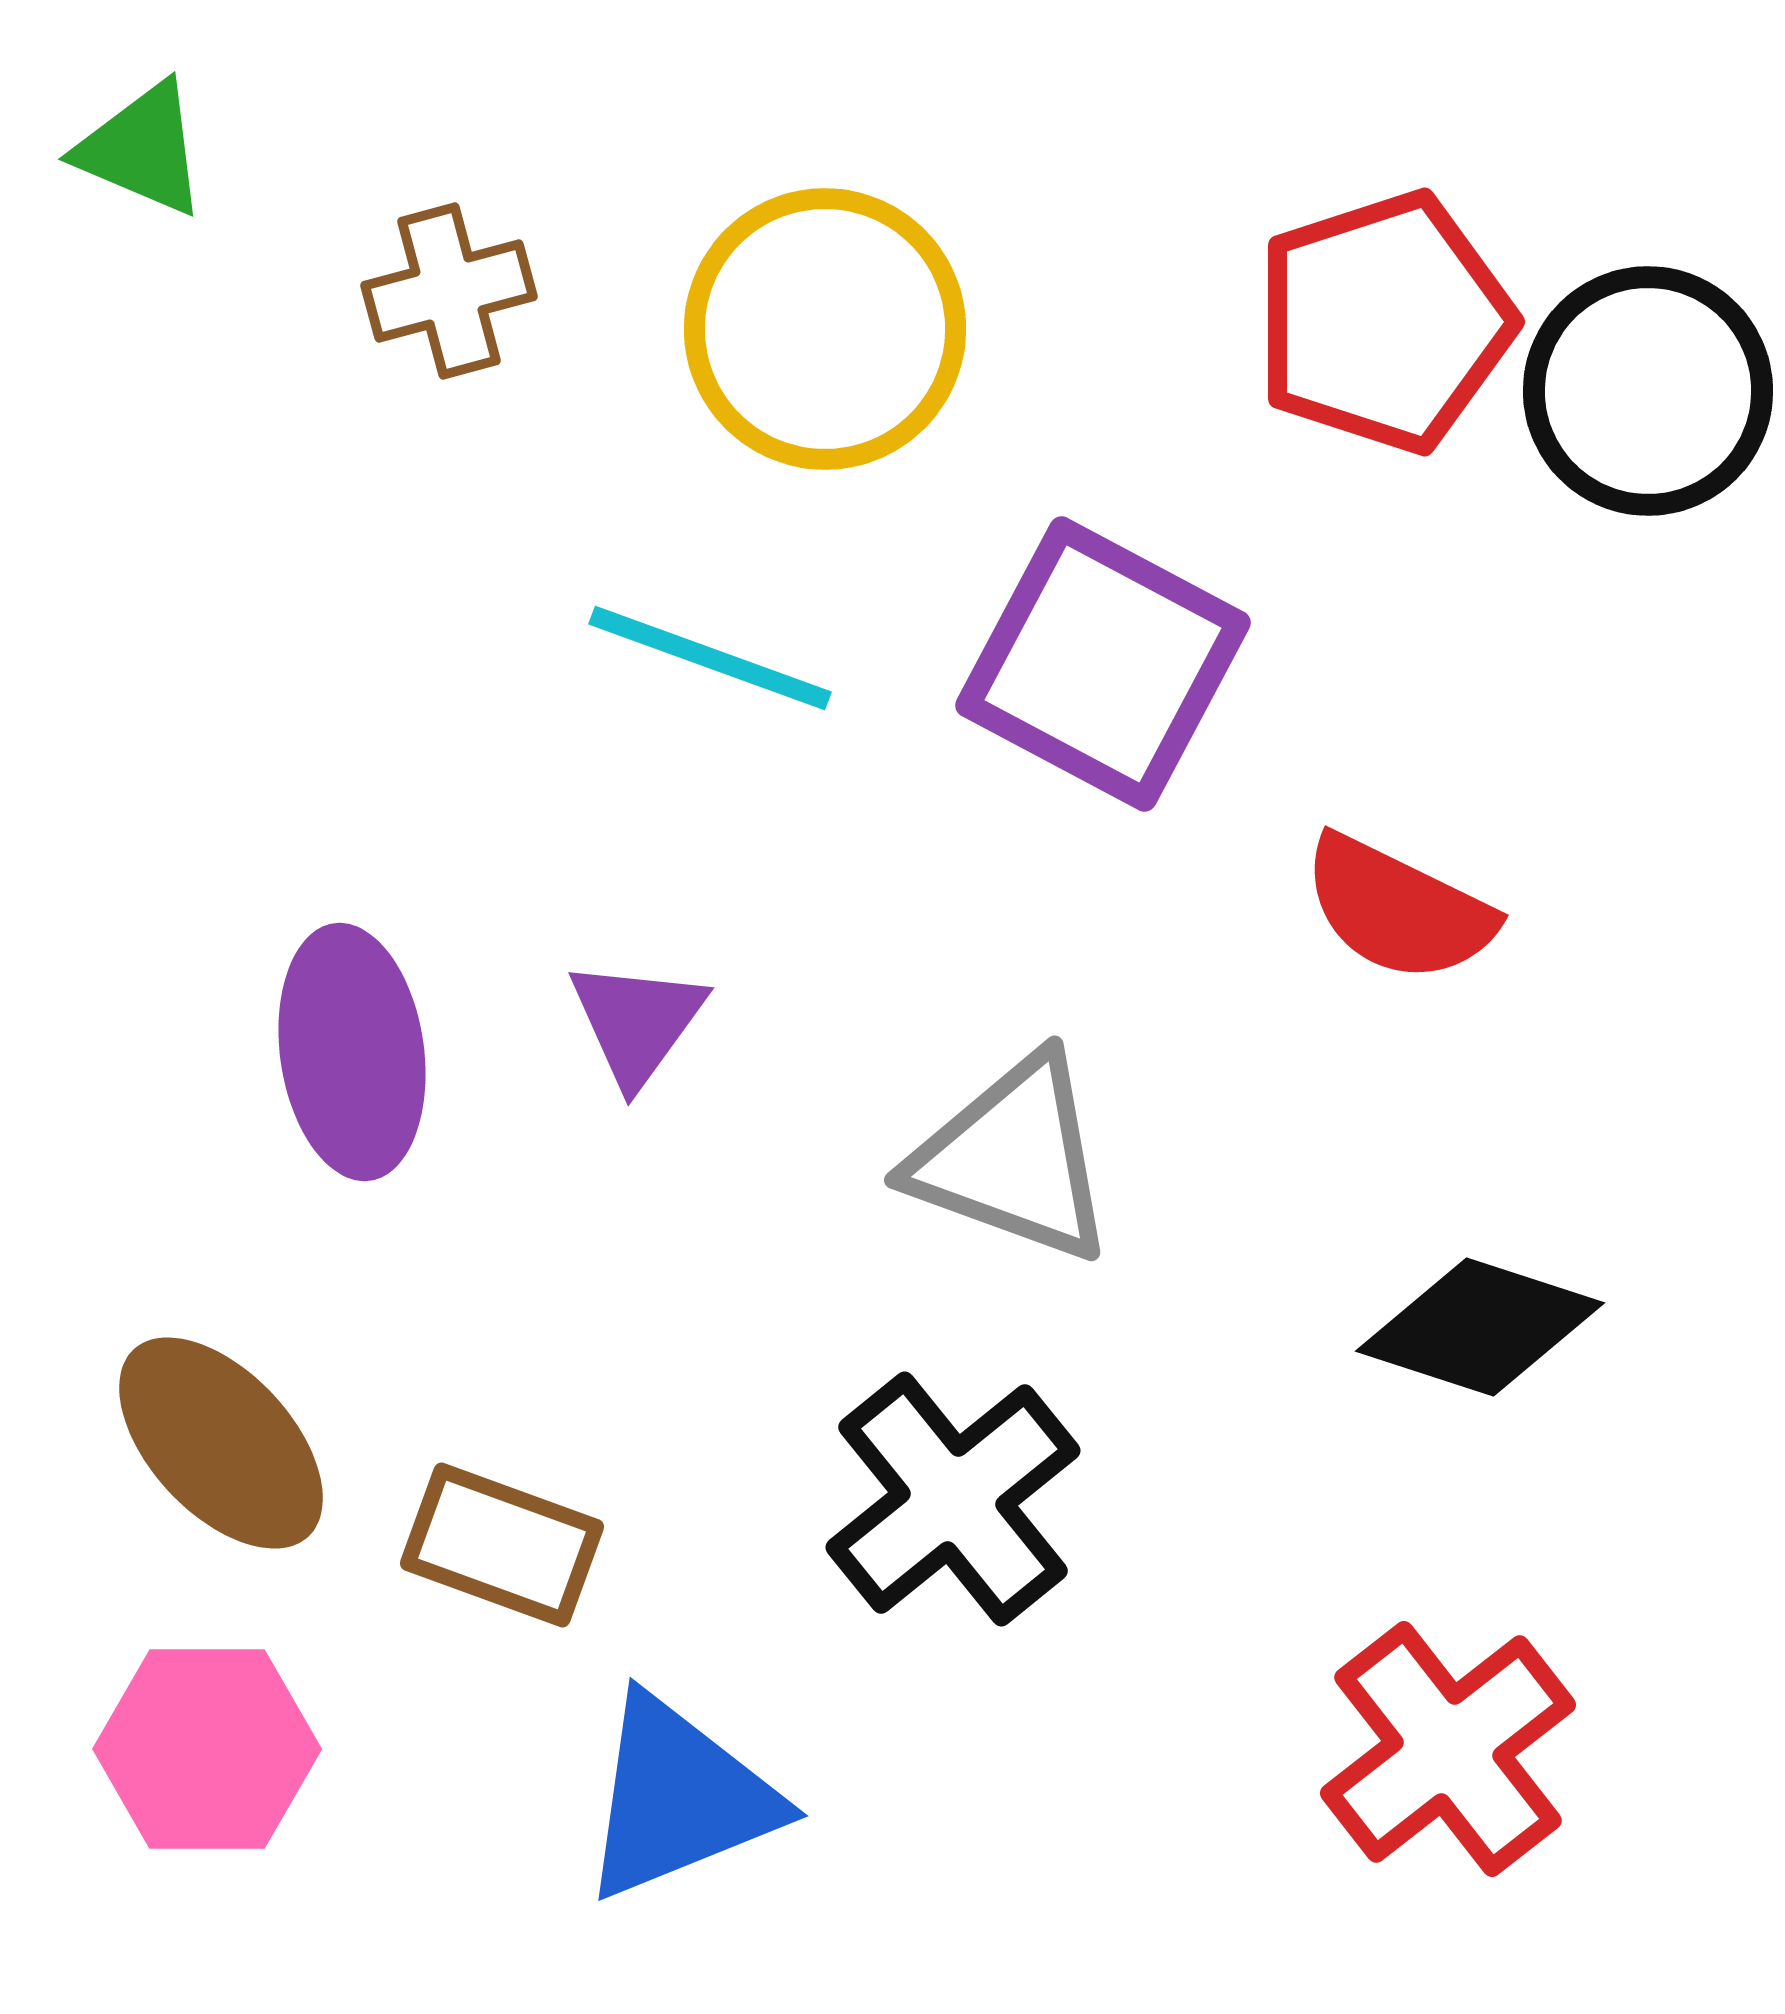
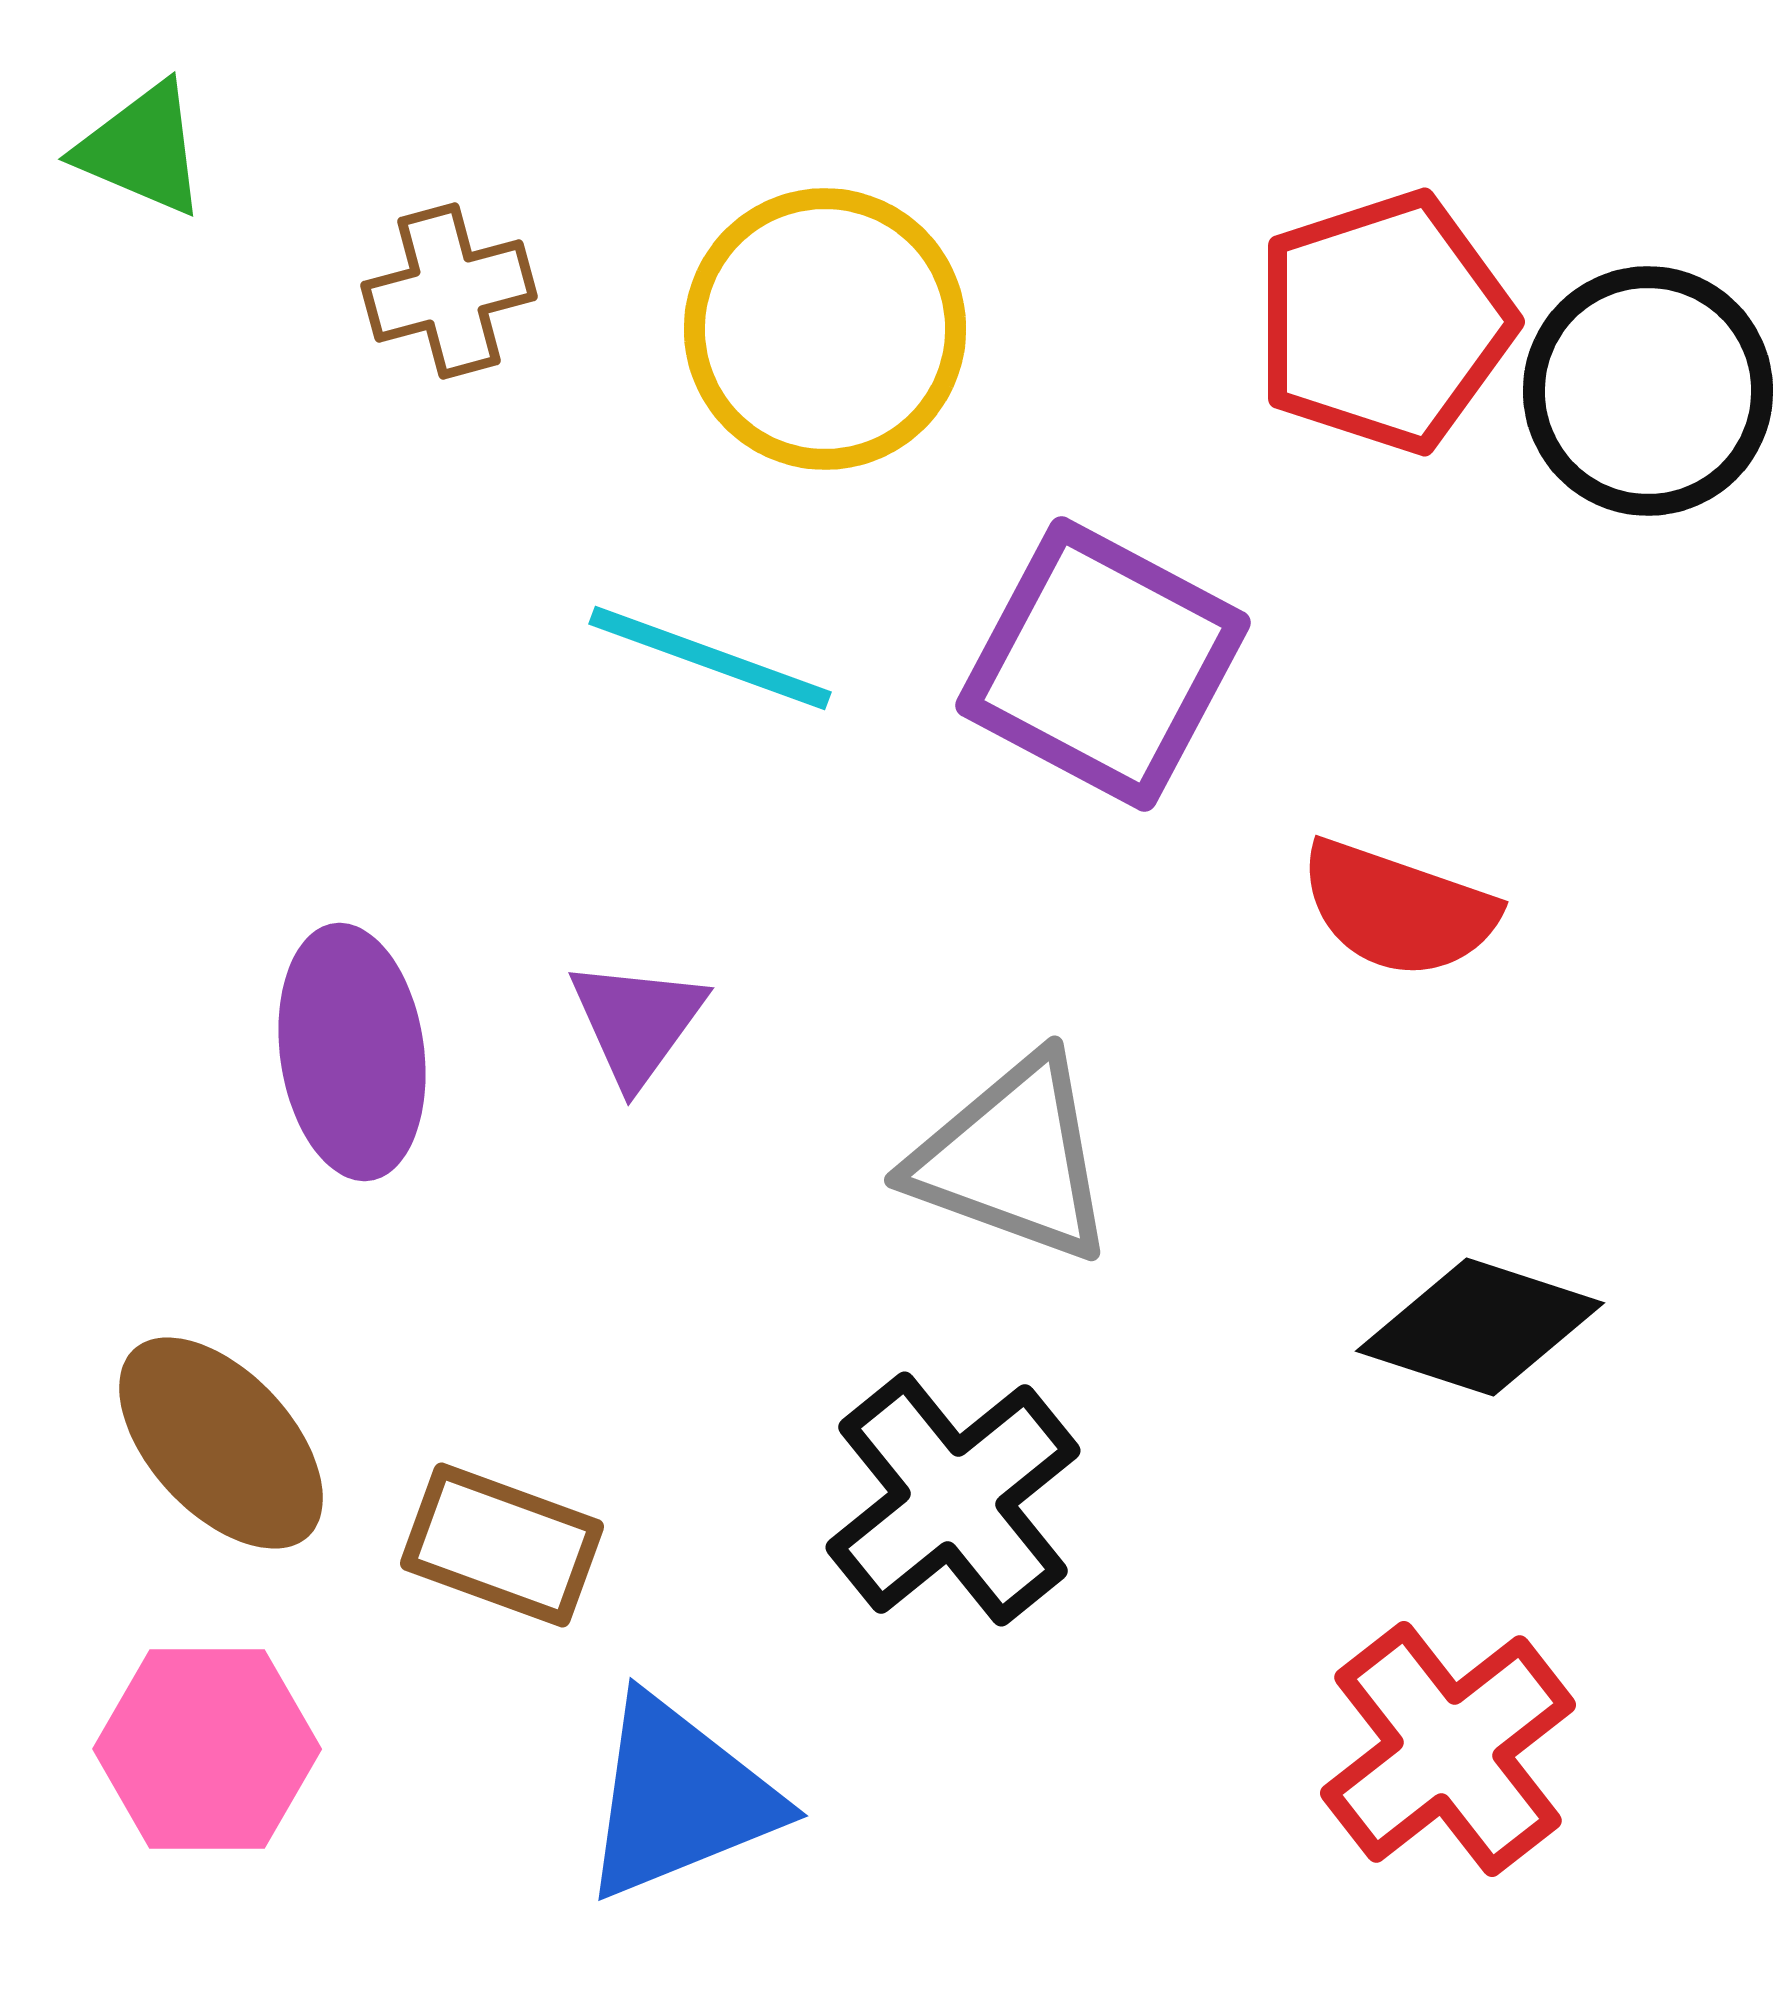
red semicircle: rotated 7 degrees counterclockwise
